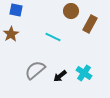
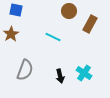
brown circle: moved 2 px left
gray semicircle: moved 10 px left; rotated 150 degrees clockwise
black arrow: rotated 64 degrees counterclockwise
